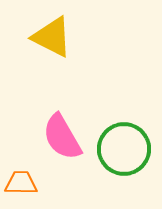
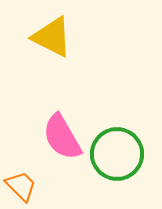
green circle: moved 7 px left, 5 px down
orange trapezoid: moved 3 px down; rotated 44 degrees clockwise
